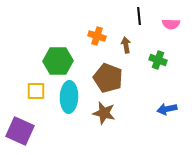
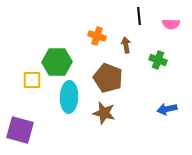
green hexagon: moved 1 px left, 1 px down
yellow square: moved 4 px left, 11 px up
purple square: moved 1 px up; rotated 8 degrees counterclockwise
